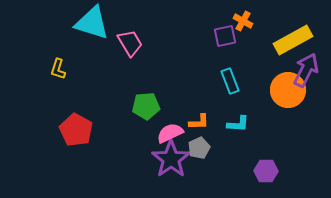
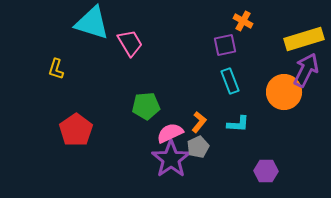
purple square: moved 9 px down
yellow rectangle: moved 11 px right, 1 px up; rotated 12 degrees clockwise
yellow L-shape: moved 2 px left
orange circle: moved 4 px left, 2 px down
orange L-shape: rotated 50 degrees counterclockwise
red pentagon: rotated 8 degrees clockwise
gray pentagon: moved 1 px left, 1 px up
